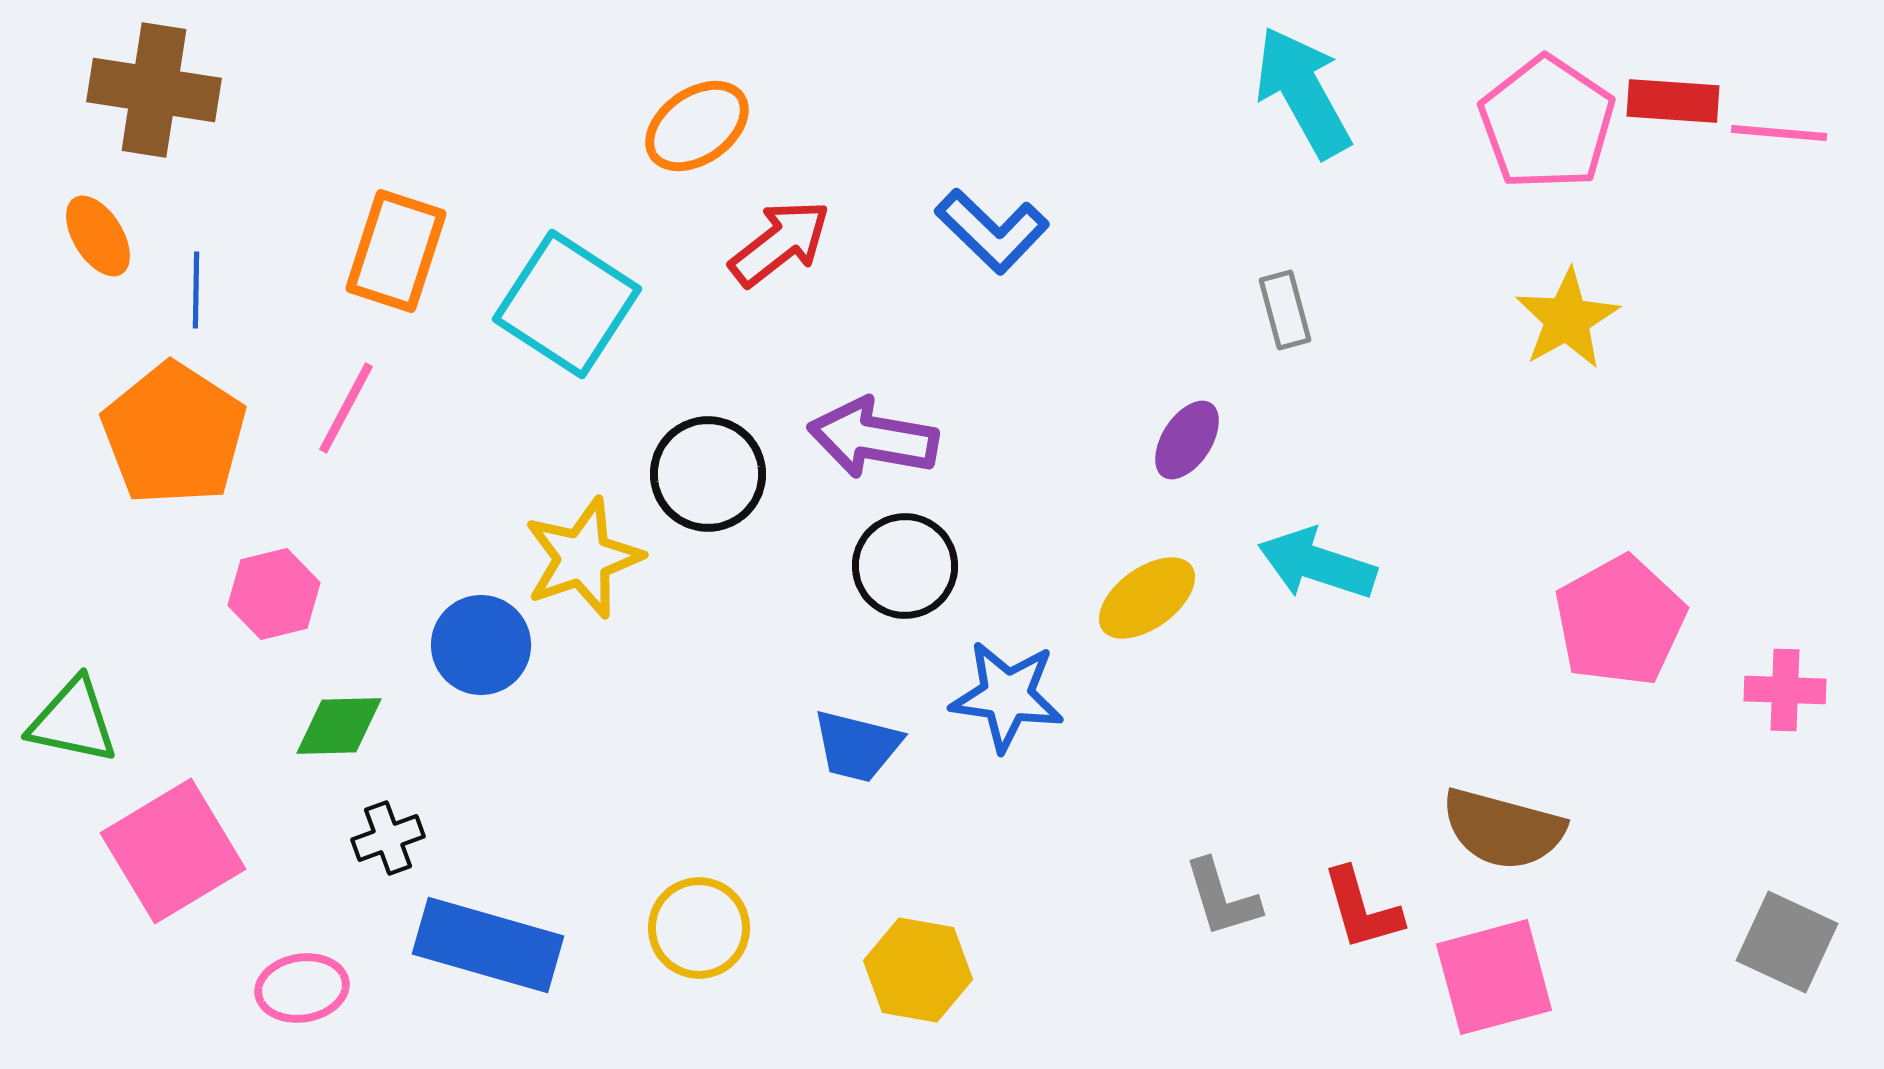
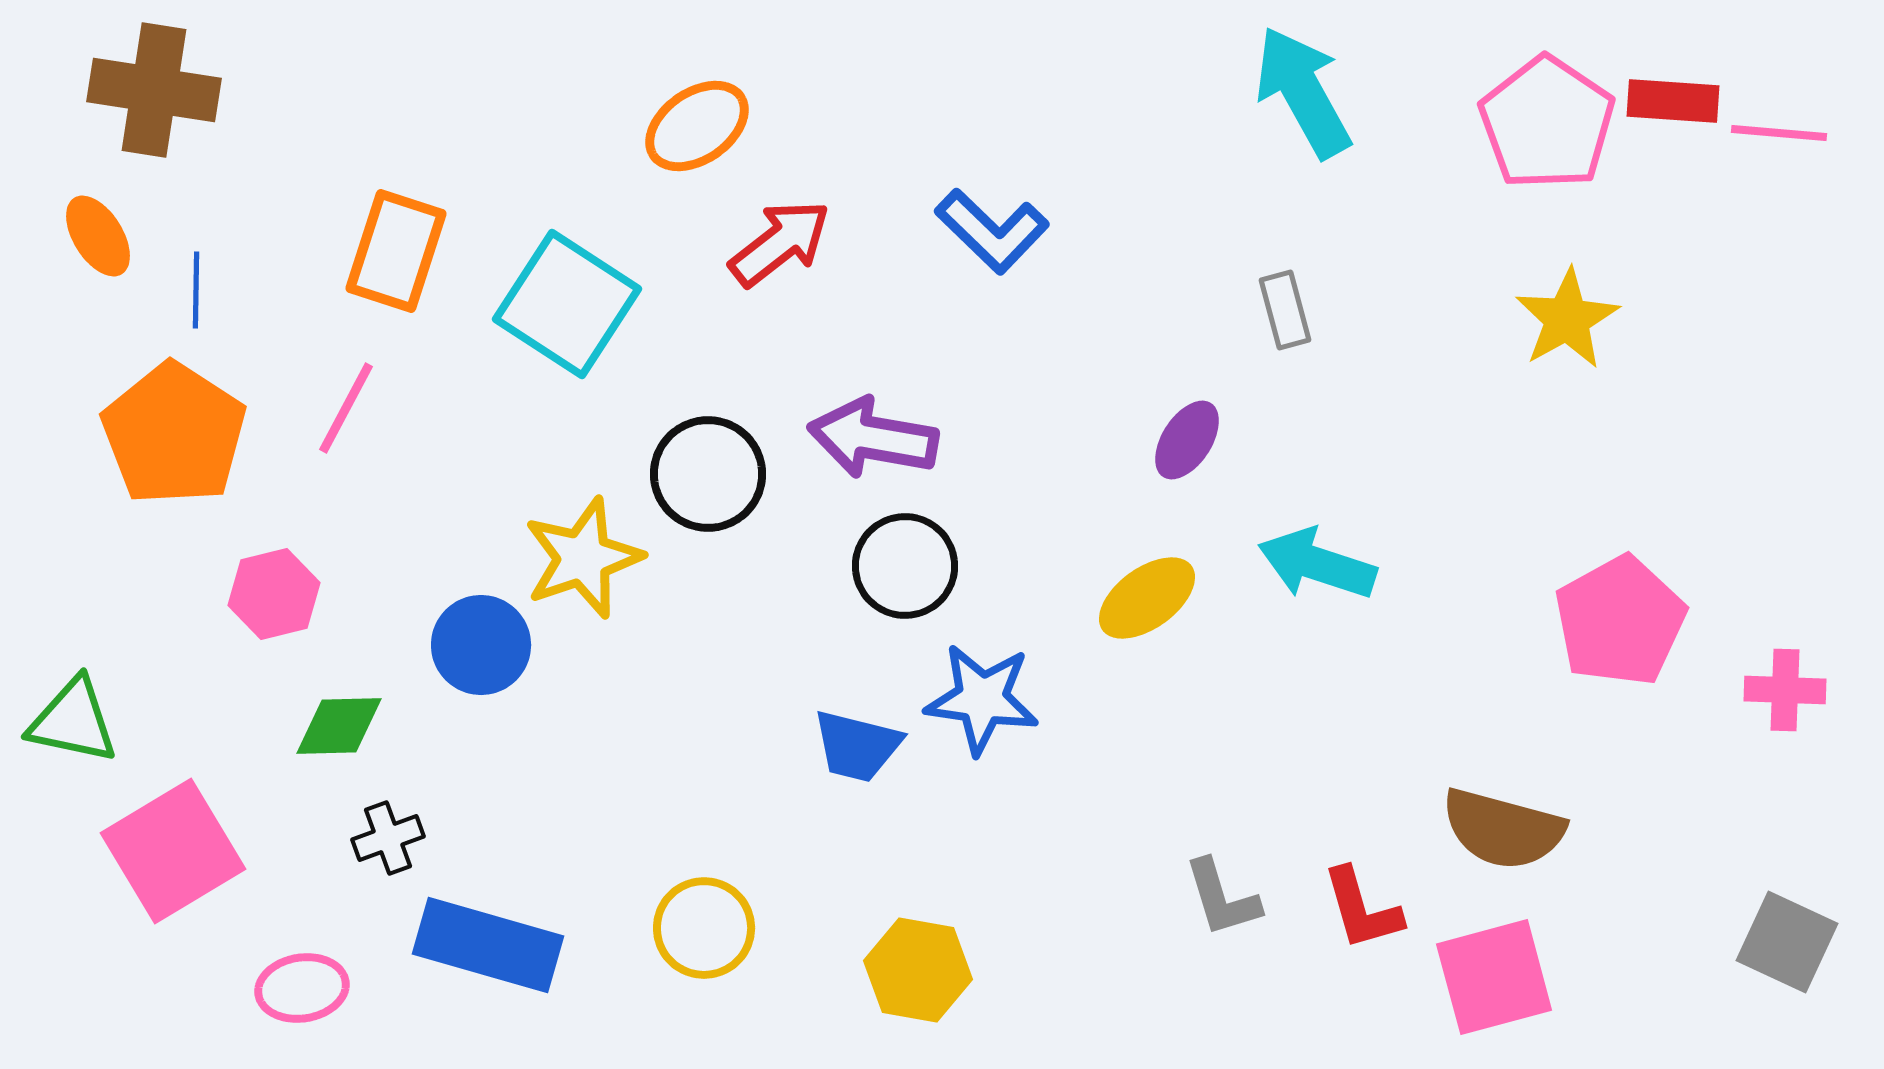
blue star at (1007, 696): moved 25 px left, 3 px down
yellow circle at (699, 928): moved 5 px right
